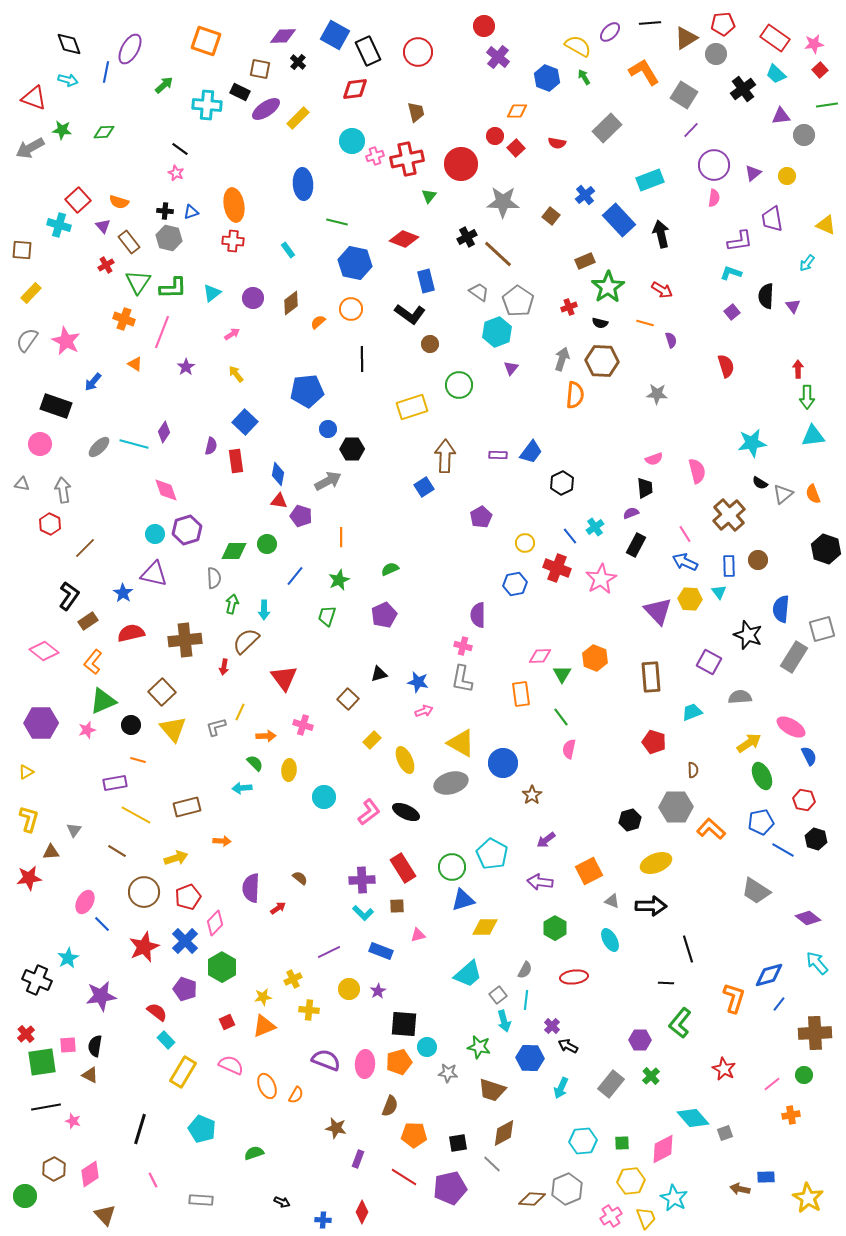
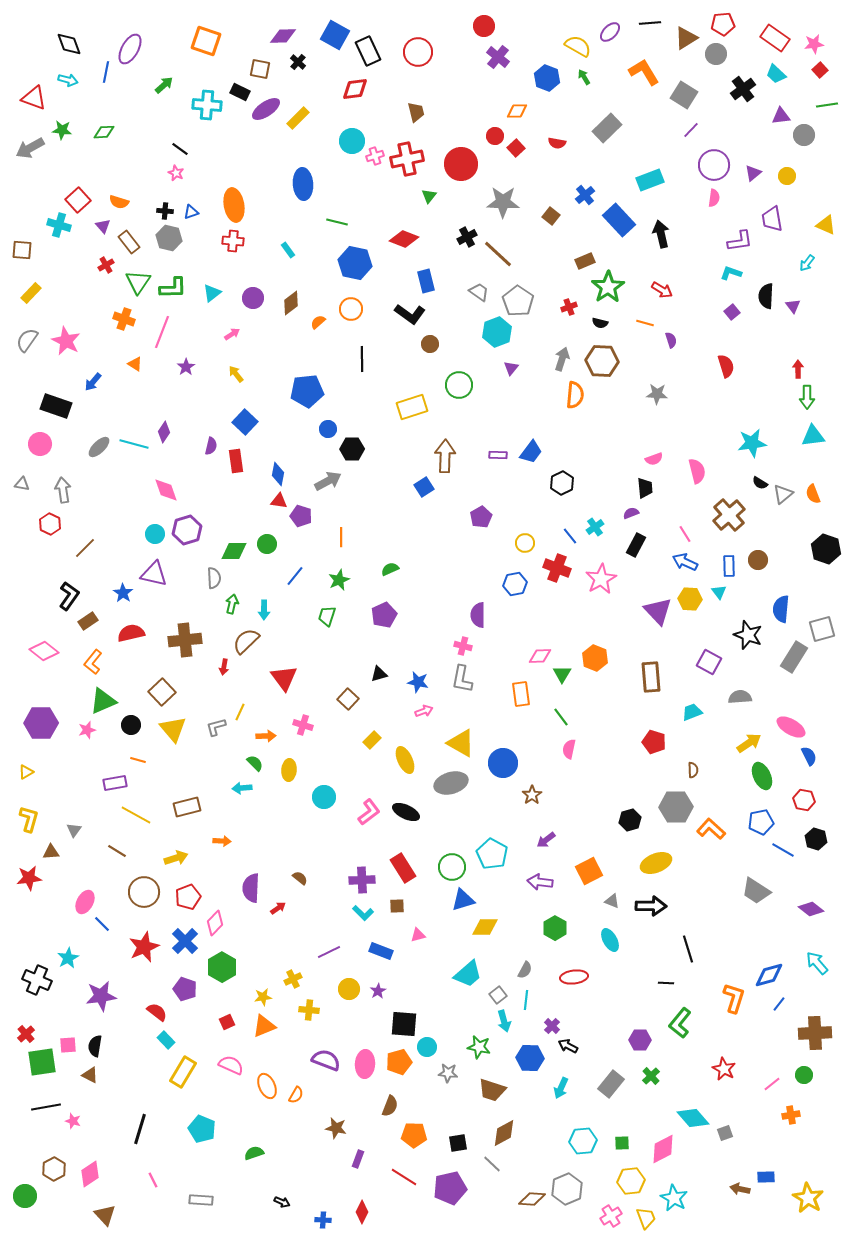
purple diamond at (808, 918): moved 3 px right, 9 px up
